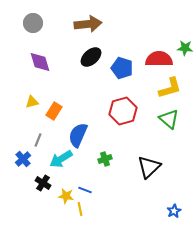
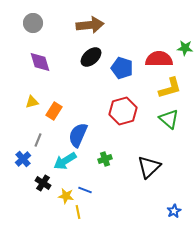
brown arrow: moved 2 px right, 1 px down
cyan arrow: moved 4 px right, 2 px down
yellow line: moved 2 px left, 3 px down
